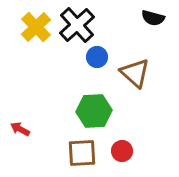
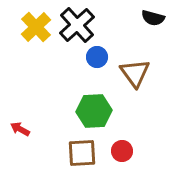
brown triangle: rotated 12 degrees clockwise
